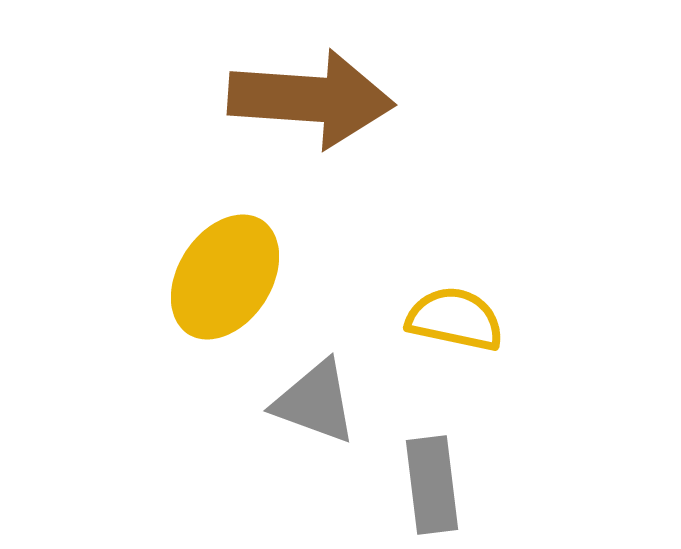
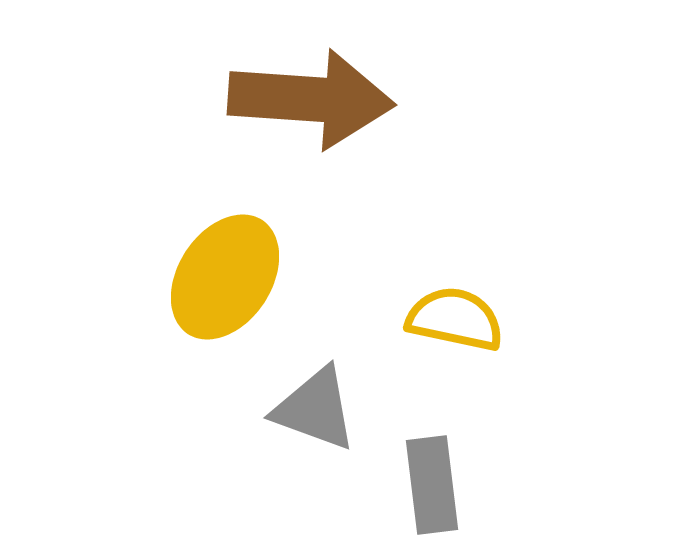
gray triangle: moved 7 px down
